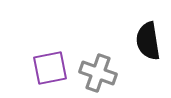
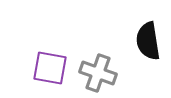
purple square: rotated 21 degrees clockwise
